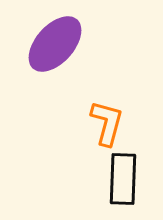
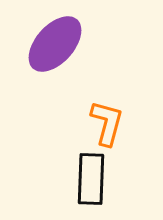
black rectangle: moved 32 px left
